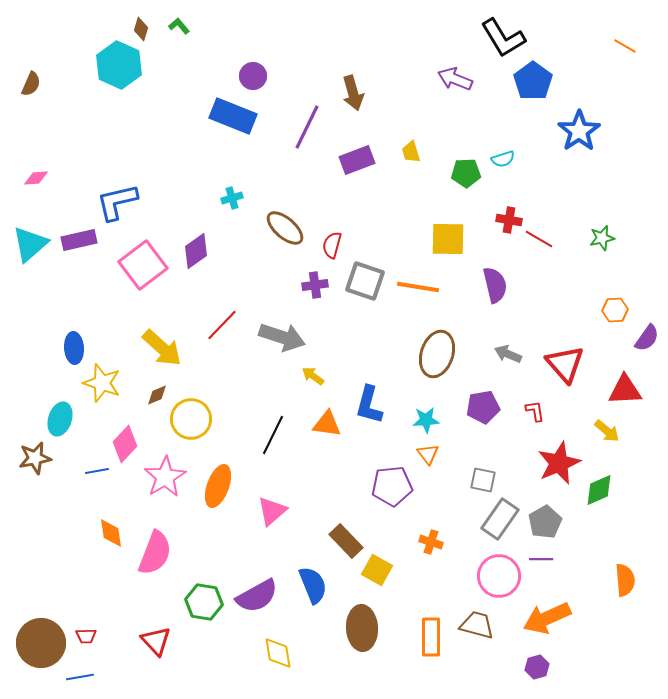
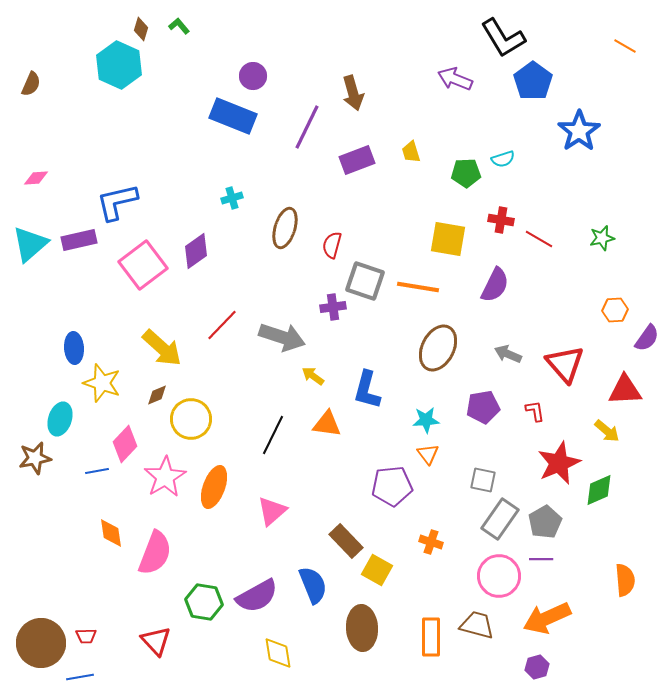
red cross at (509, 220): moved 8 px left
brown ellipse at (285, 228): rotated 66 degrees clockwise
yellow square at (448, 239): rotated 9 degrees clockwise
purple cross at (315, 285): moved 18 px right, 22 px down
purple semicircle at (495, 285): rotated 39 degrees clockwise
brown ellipse at (437, 354): moved 1 px right, 6 px up; rotated 9 degrees clockwise
blue L-shape at (369, 405): moved 2 px left, 15 px up
orange ellipse at (218, 486): moved 4 px left, 1 px down
